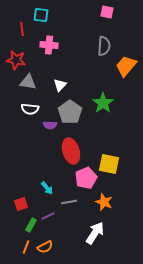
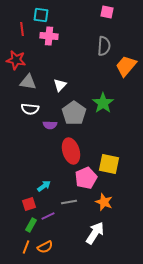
pink cross: moved 9 px up
gray pentagon: moved 4 px right, 1 px down
cyan arrow: moved 3 px left, 2 px up; rotated 88 degrees counterclockwise
red square: moved 8 px right
